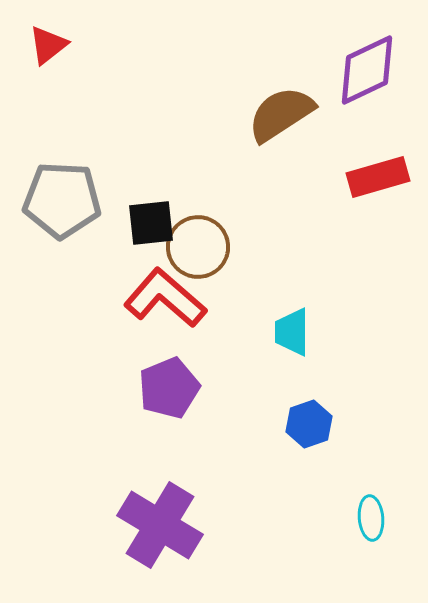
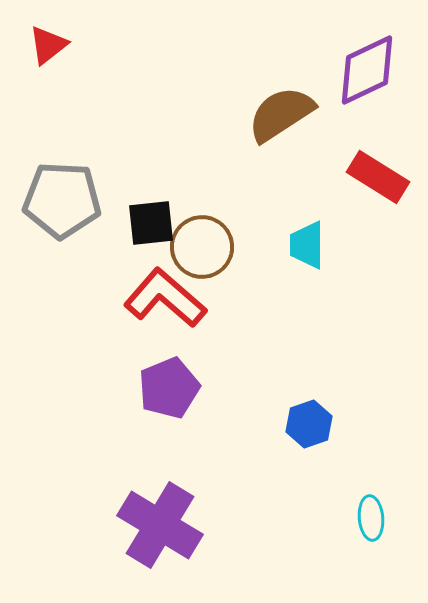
red rectangle: rotated 48 degrees clockwise
brown circle: moved 4 px right
cyan trapezoid: moved 15 px right, 87 px up
